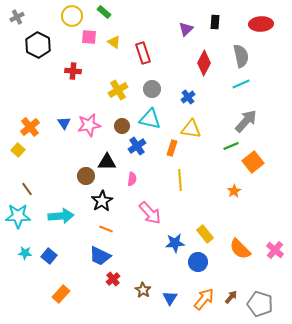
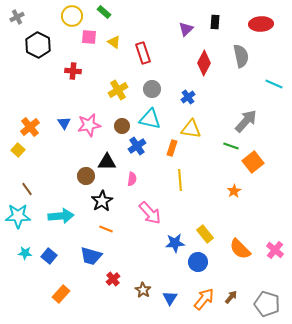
cyan line at (241, 84): moved 33 px right; rotated 48 degrees clockwise
green line at (231, 146): rotated 42 degrees clockwise
blue trapezoid at (100, 256): moved 9 px left; rotated 10 degrees counterclockwise
gray pentagon at (260, 304): moved 7 px right
